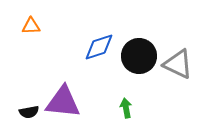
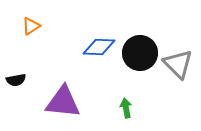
orange triangle: rotated 30 degrees counterclockwise
blue diamond: rotated 20 degrees clockwise
black circle: moved 1 px right, 3 px up
gray triangle: rotated 20 degrees clockwise
black semicircle: moved 13 px left, 32 px up
